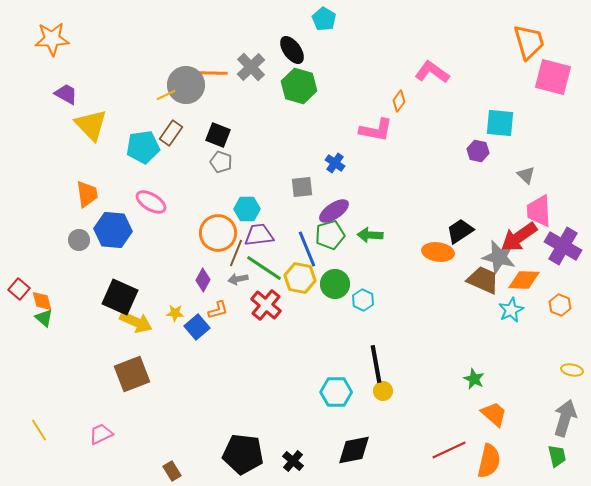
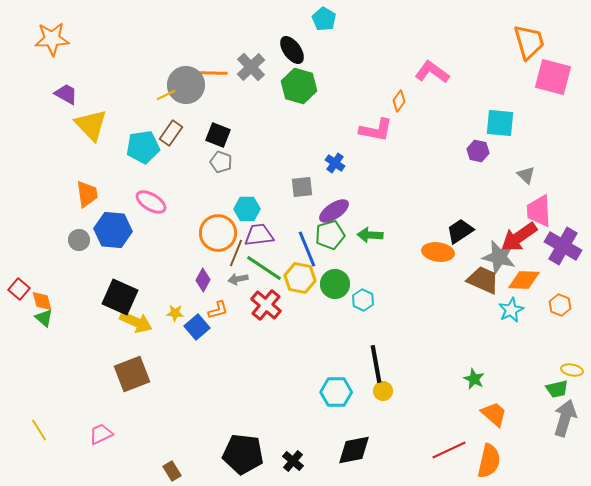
green trapezoid at (557, 456): moved 67 px up; rotated 90 degrees clockwise
